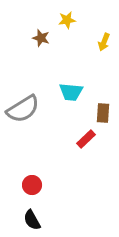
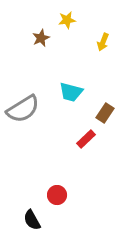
brown star: rotated 30 degrees clockwise
yellow arrow: moved 1 px left
cyan trapezoid: rotated 10 degrees clockwise
brown rectangle: moved 2 px right; rotated 30 degrees clockwise
red circle: moved 25 px right, 10 px down
